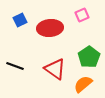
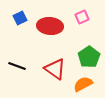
pink square: moved 2 px down
blue square: moved 2 px up
red ellipse: moved 2 px up; rotated 10 degrees clockwise
black line: moved 2 px right
orange semicircle: rotated 12 degrees clockwise
